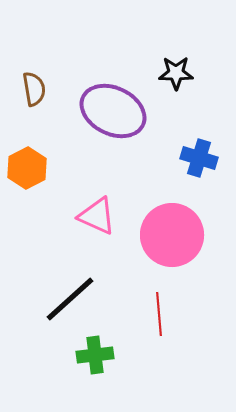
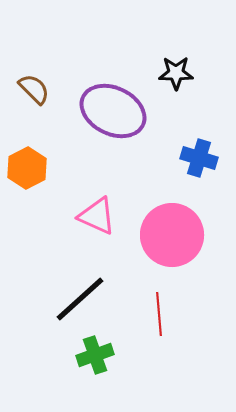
brown semicircle: rotated 36 degrees counterclockwise
black line: moved 10 px right
green cross: rotated 12 degrees counterclockwise
